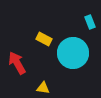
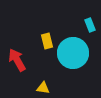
cyan rectangle: moved 3 px down
yellow rectangle: moved 3 px right, 2 px down; rotated 49 degrees clockwise
red arrow: moved 3 px up
